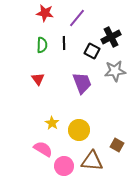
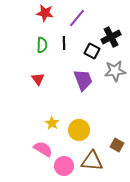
purple trapezoid: moved 1 px right, 3 px up
